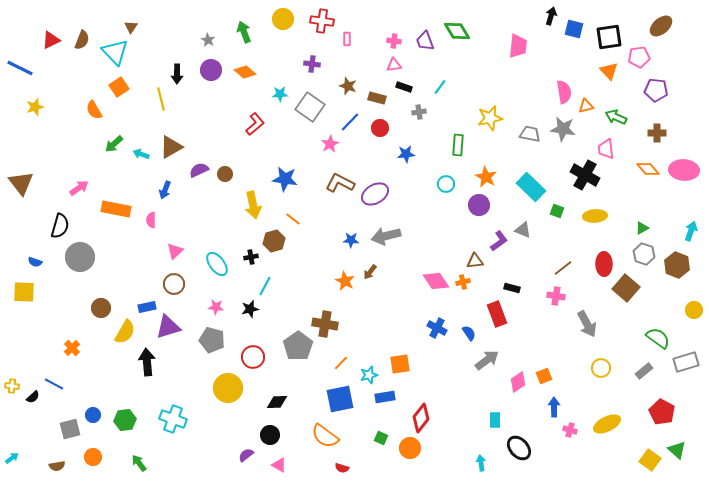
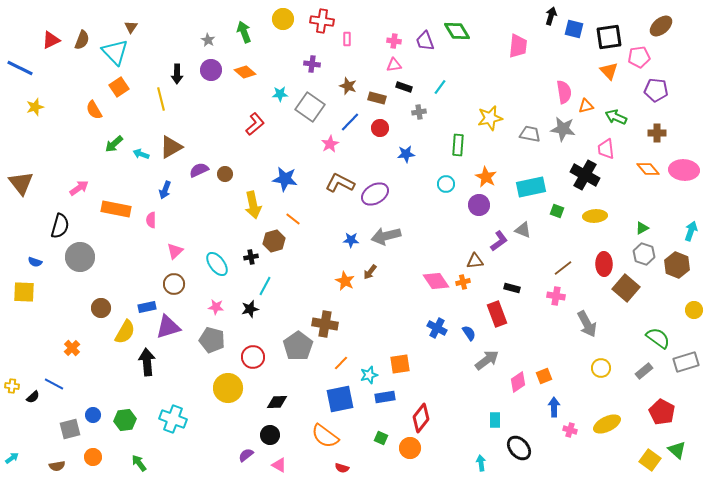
cyan rectangle at (531, 187): rotated 56 degrees counterclockwise
